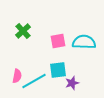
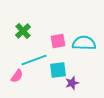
cyan semicircle: moved 1 px down
pink semicircle: rotated 24 degrees clockwise
cyan line: moved 21 px up; rotated 10 degrees clockwise
